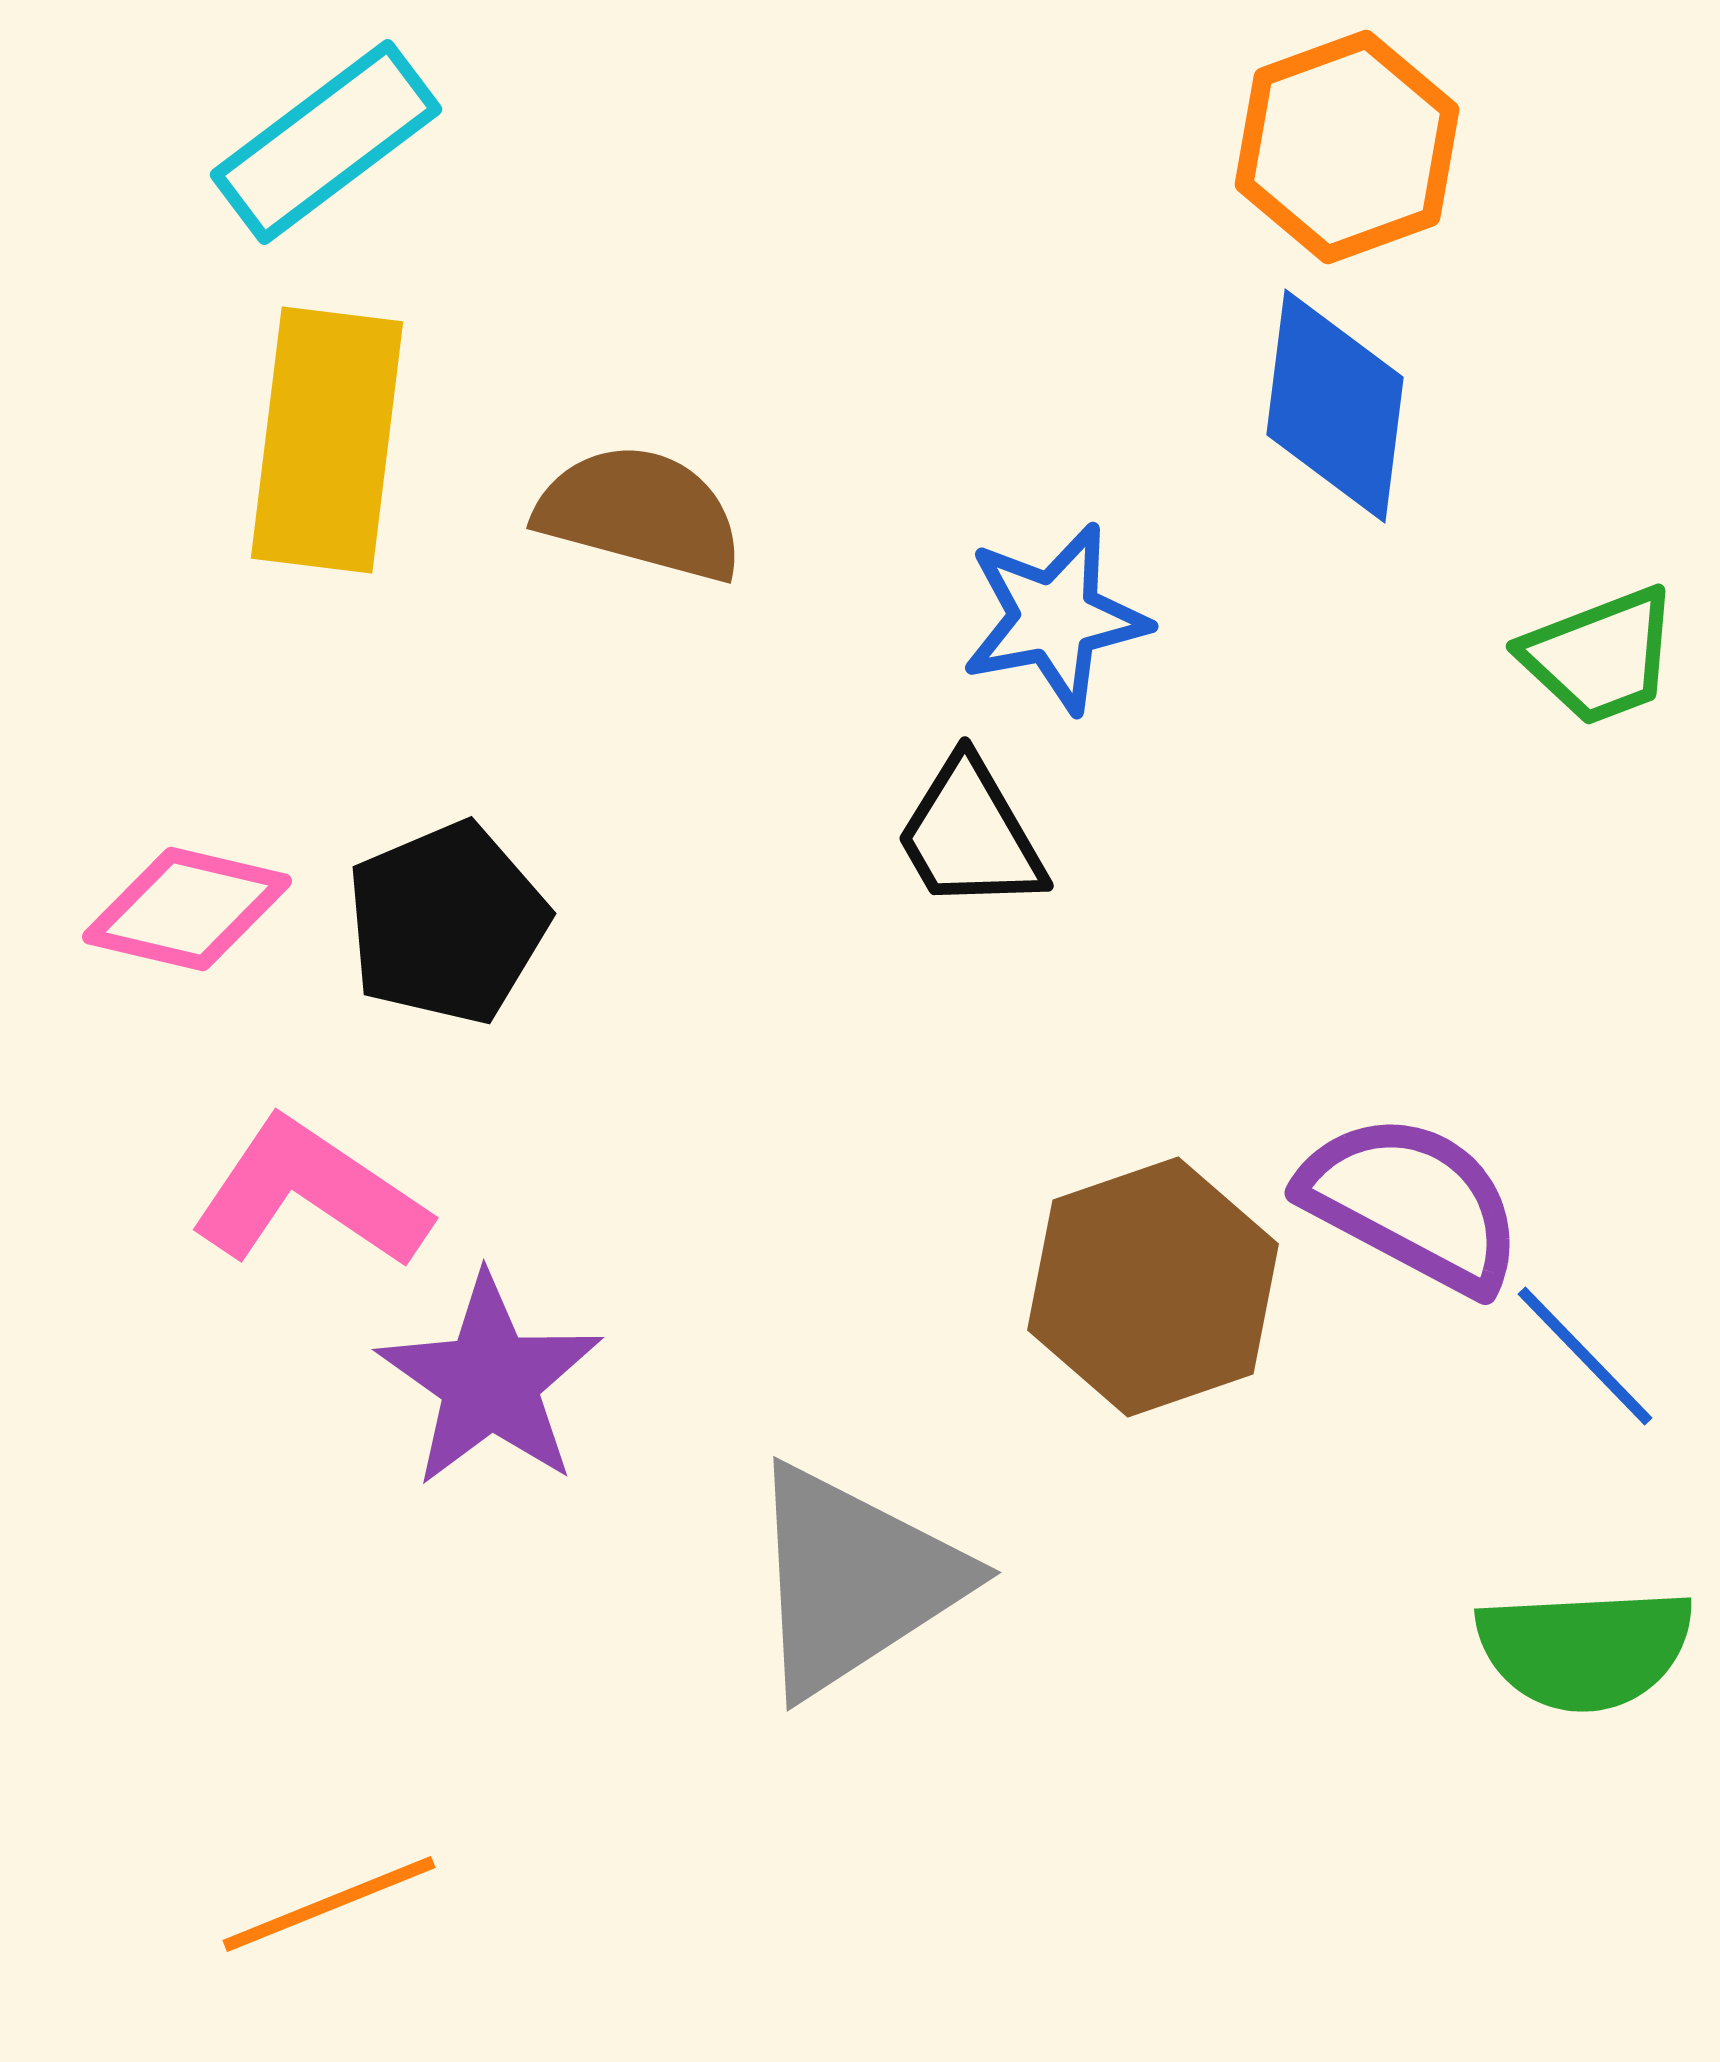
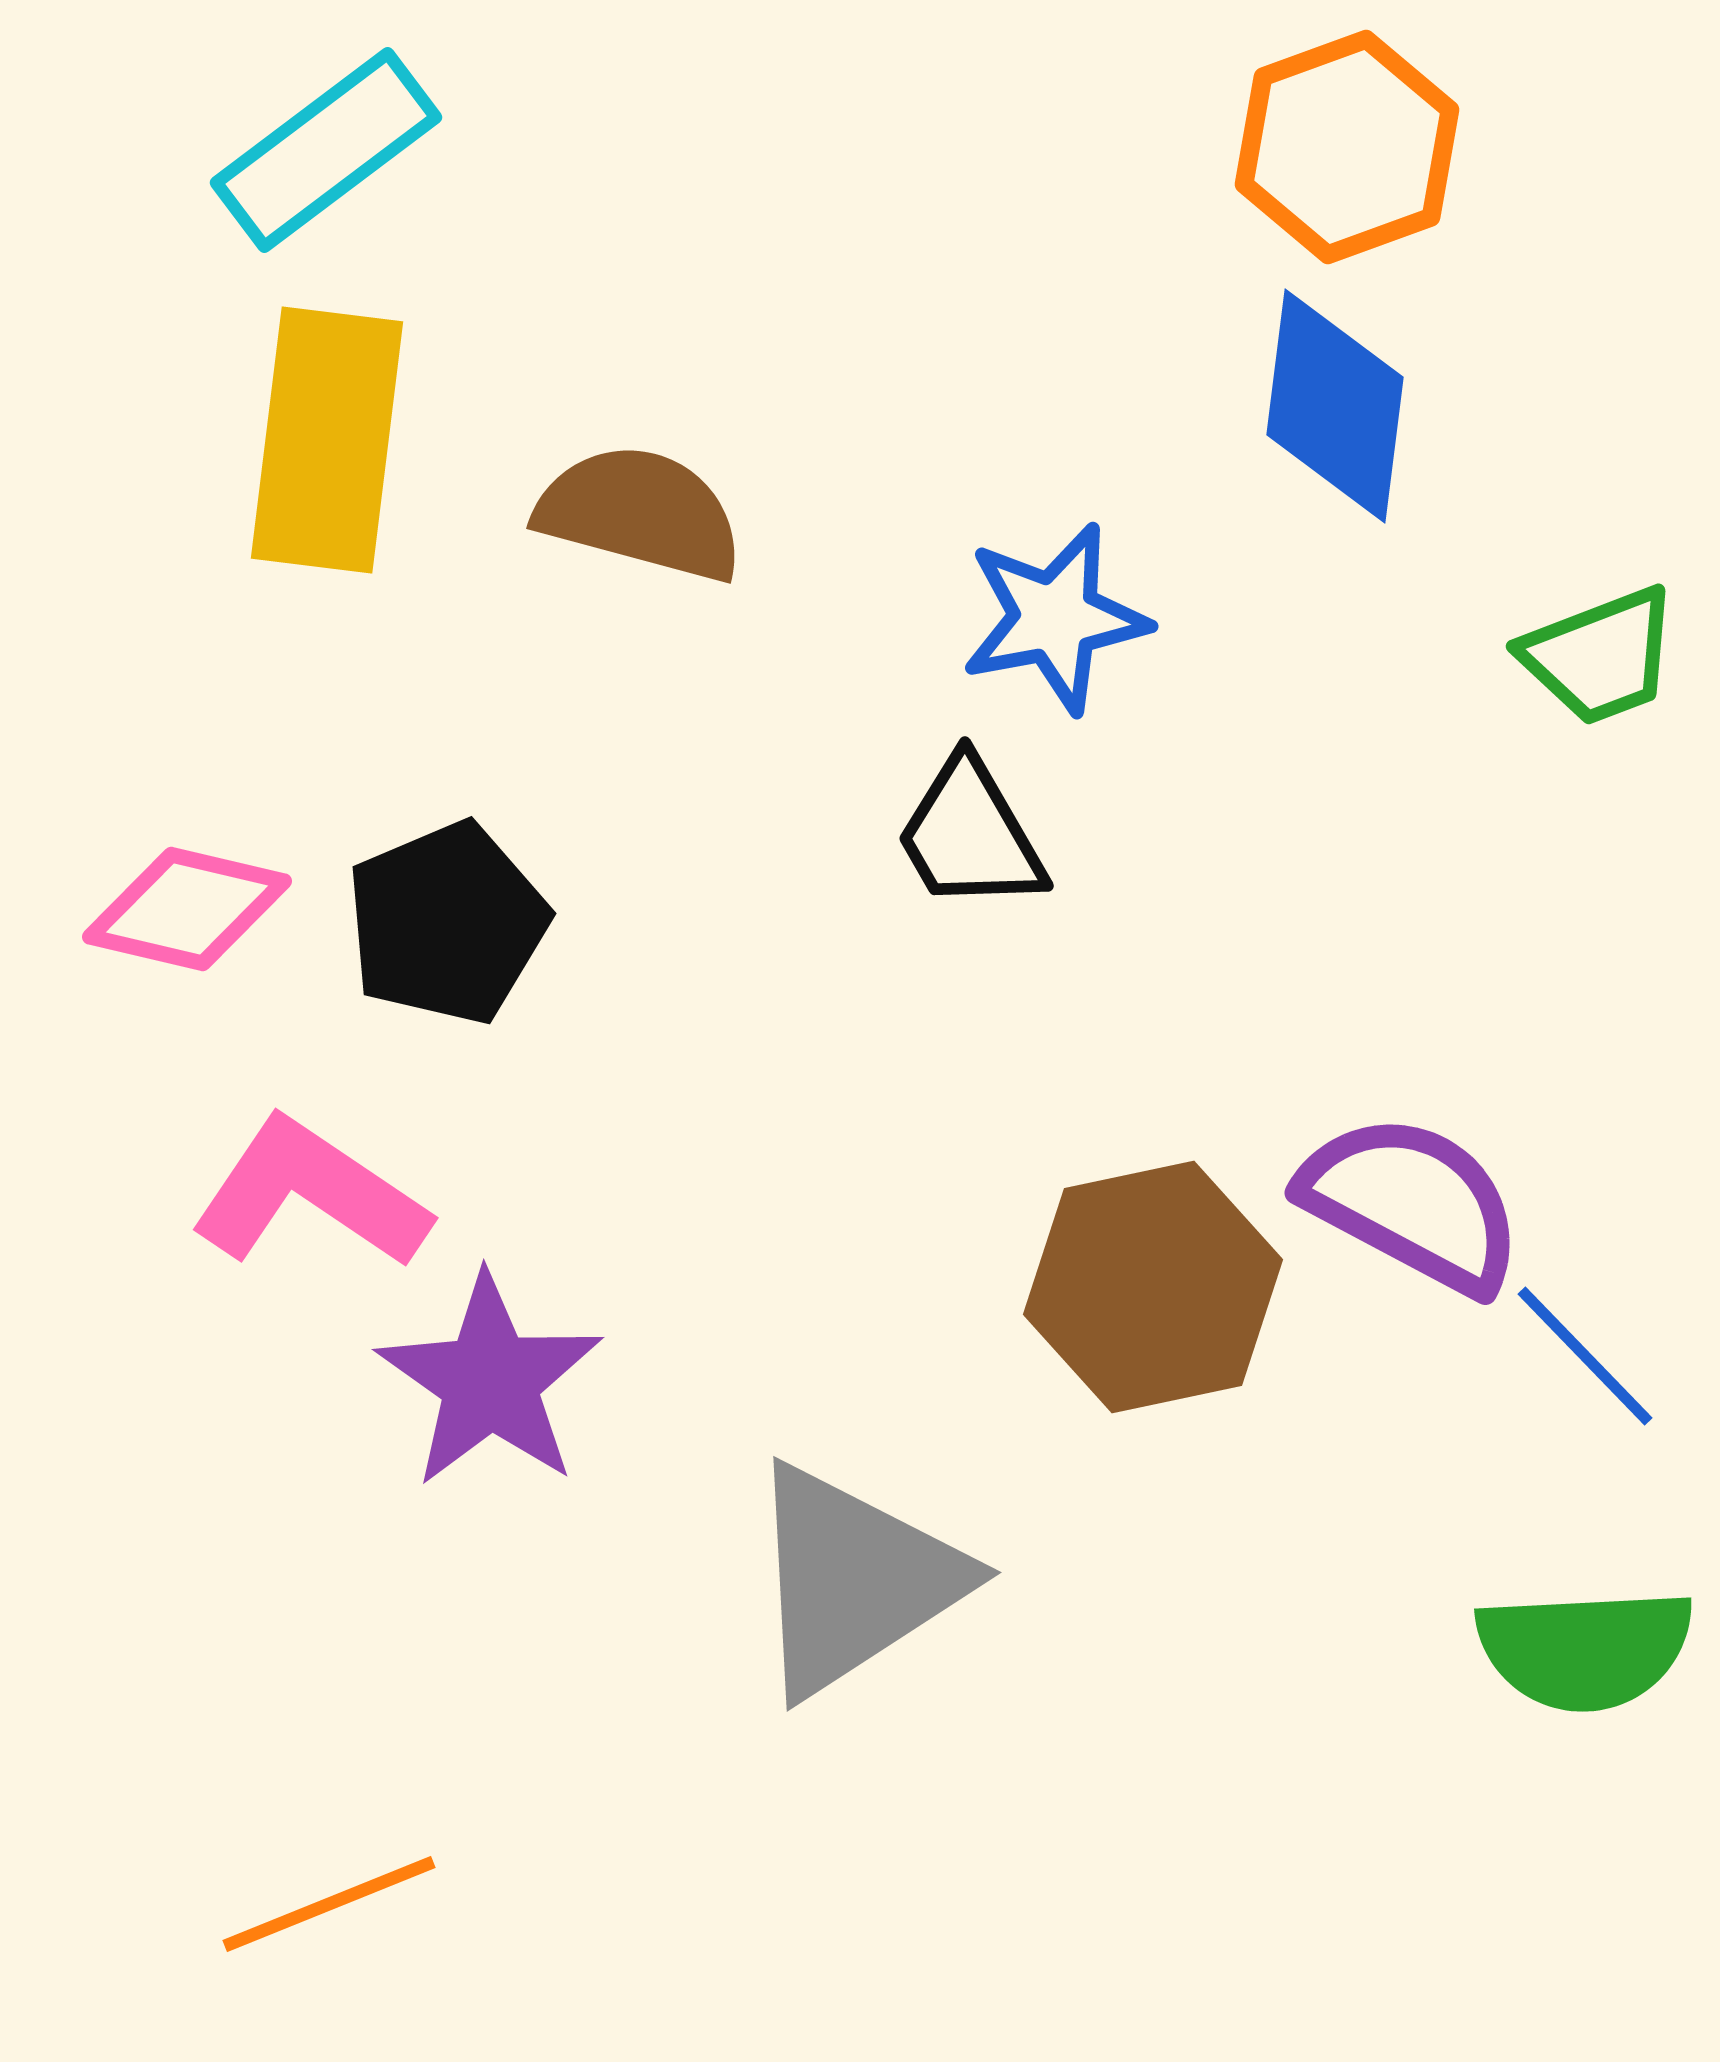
cyan rectangle: moved 8 px down
brown hexagon: rotated 7 degrees clockwise
